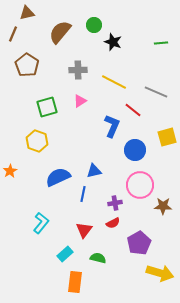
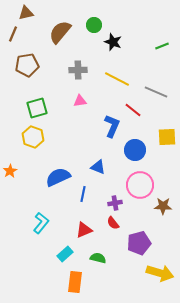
brown triangle: moved 1 px left
green line: moved 1 px right, 3 px down; rotated 16 degrees counterclockwise
brown pentagon: rotated 30 degrees clockwise
yellow line: moved 3 px right, 3 px up
pink triangle: rotated 24 degrees clockwise
green square: moved 10 px left, 1 px down
yellow square: rotated 12 degrees clockwise
yellow hexagon: moved 4 px left, 4 px up
blue triangle: moved 4 px right, 4 px up; rotated 35 degrees clockwise
red semicircle: rotated 80 degrees clockwise
red triangle: rotated 30 degrees clockwise
purple pentagon: rotated 15 degrees clockwise
